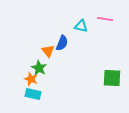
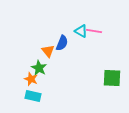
pink line: moved 11 px left, 12 px down
cyan triangle: moved 5 px down; rotated 16 degrees clockwise
cyan rectangle: moved 2 px down
